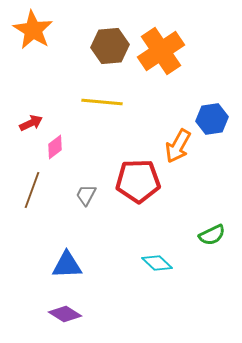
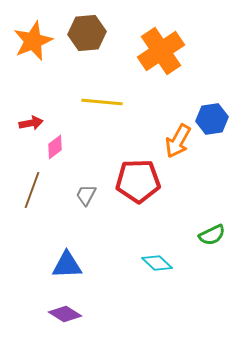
orange star: moved 11 px down; rotated 18 degrees clockwise
brown hexagon: moved 23 px left, 13 px up
red arrow: rotated 15 degrees clockwise
orange arrow: moved 5 px up
